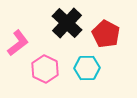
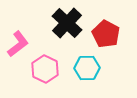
pink L-shape: moved 1 px down
